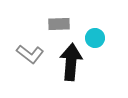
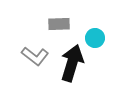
gray L-shape: moved 5 px right, 2 px down
black arrow: moved 1 px right, 1 px down; rotated 12 degrees clockwise
